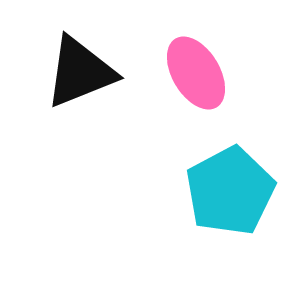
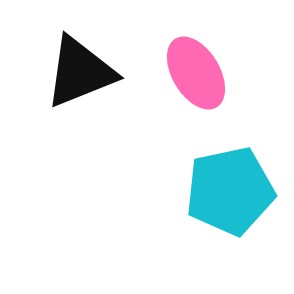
cyan pentagon: rotated 16 degrees clockwise
